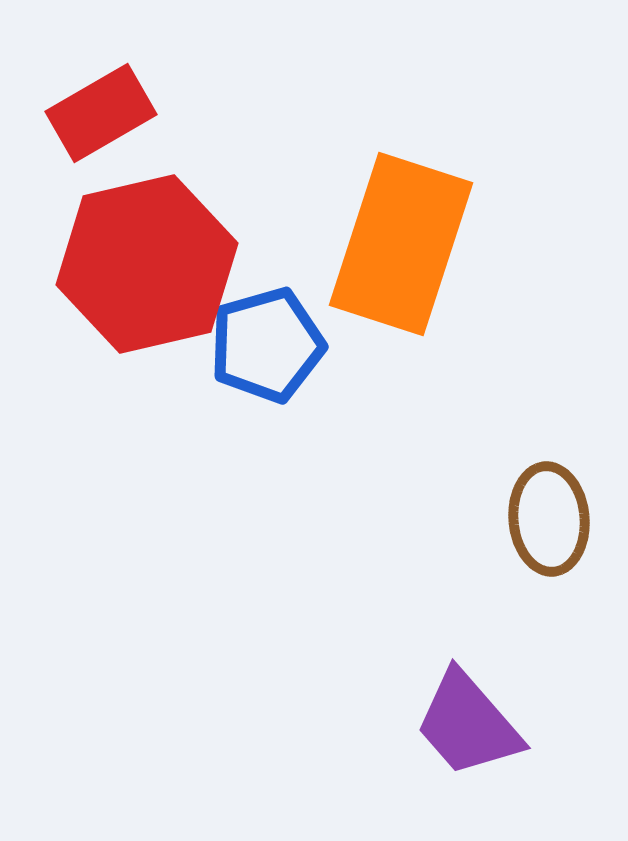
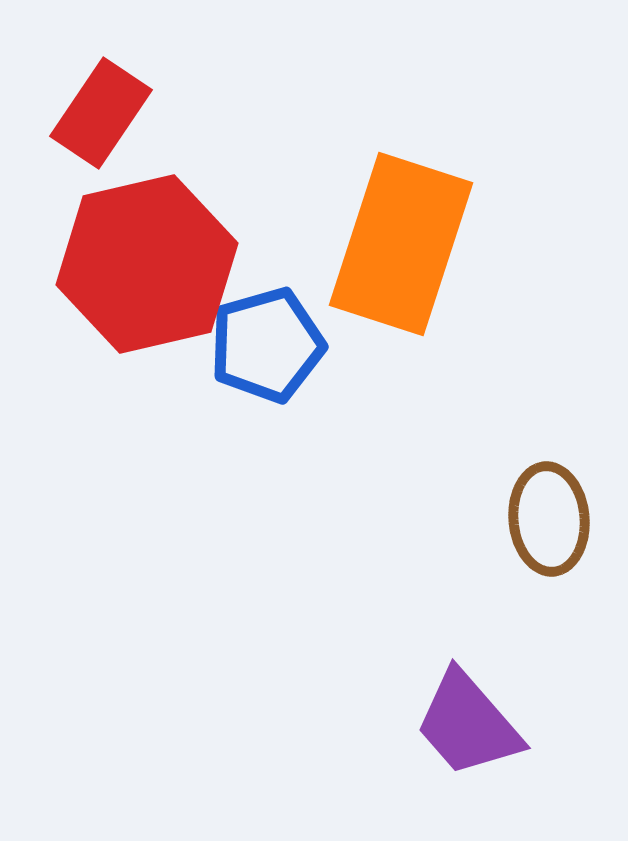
red rectangle: rotated 26 degrees counterclockwise
